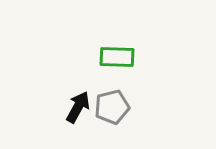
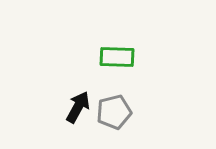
gray pentagon: moved 2 px right, 5 px down
